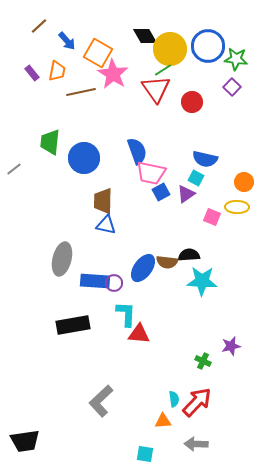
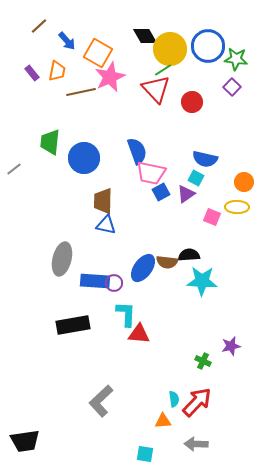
pink star at (113, 74): moved 3 px left, 3 px down; rotated 16 degrees clockwise
red triangle at (156, 89): rotated 8 degrees counterclockwise
